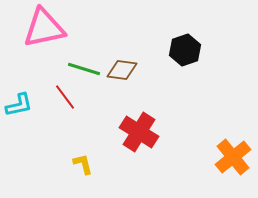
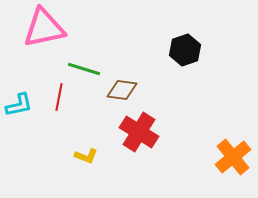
brown diamond: moved 20 px down
red line: moved 6 px left; rotated 48 degrees clockwise
yellow L-shape: moved 3 px right, 8 px up; rotated 125 degrees clockwise
